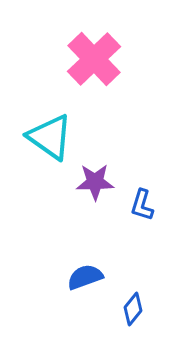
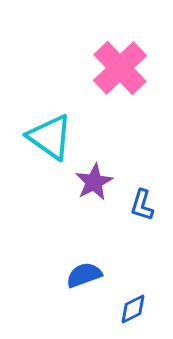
pink cross: moved 26 px right, 9 px down
purple star: moved 1 px left; rotated 27 degrees counterclockwise
blue semicircle: moved 1 px left, 2 px up
blue diamond: rotated 24 degrees clockwise
